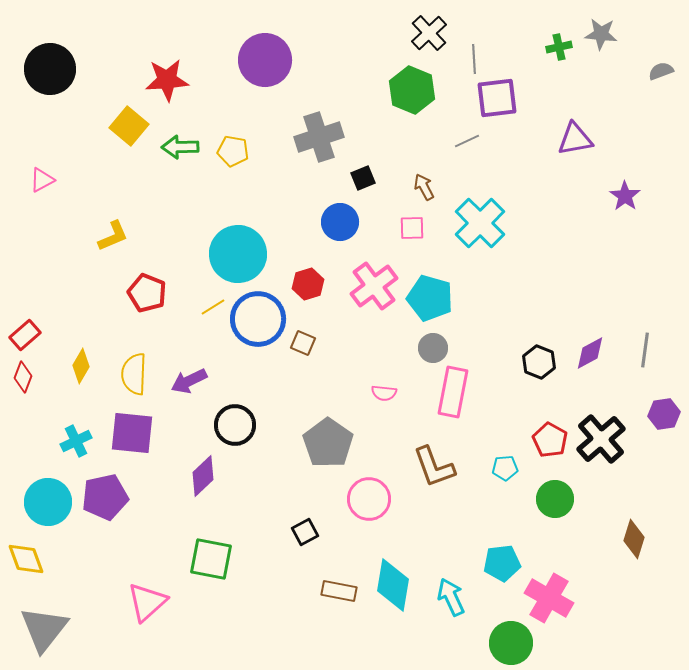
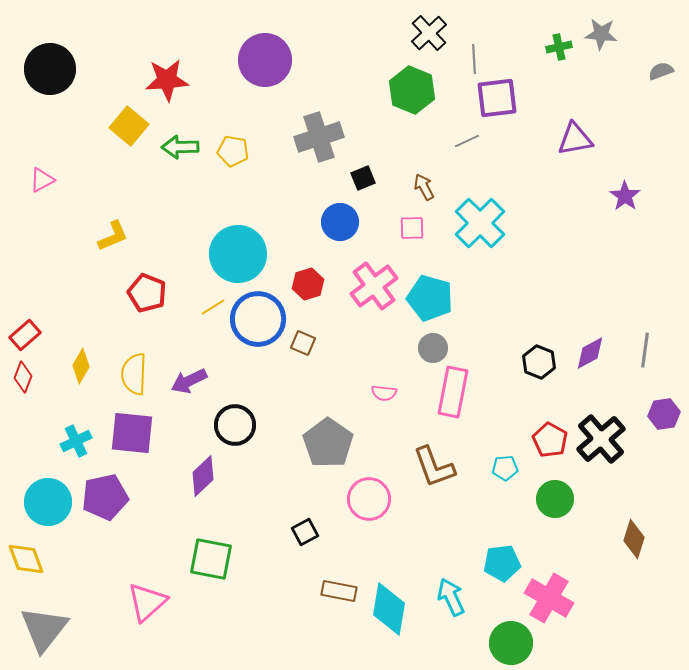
cyan diamond at (393, 585): moved 4 px left, 24 px down
